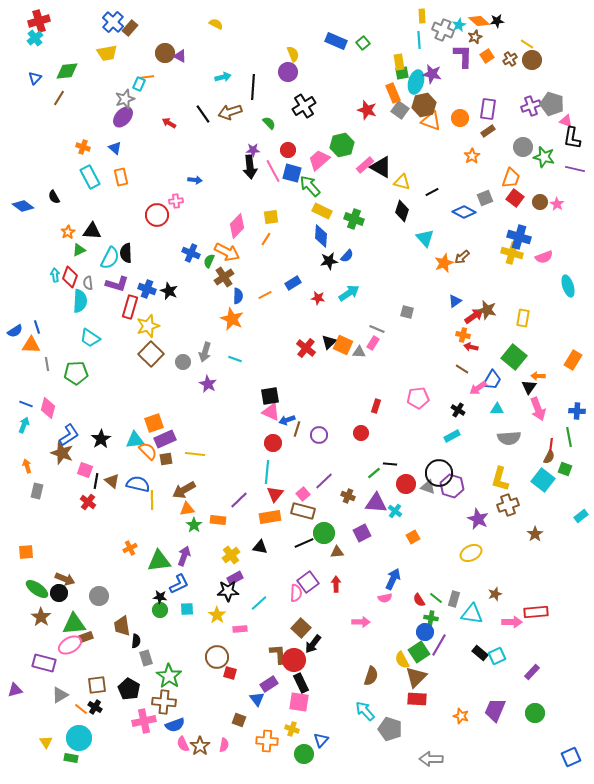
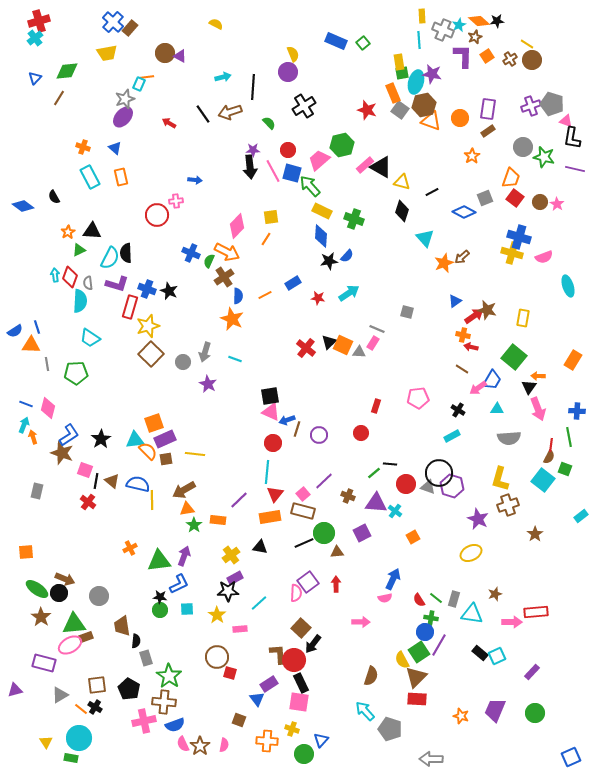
orange arrow at (27, 466): moved 6 px right, 29 px up
